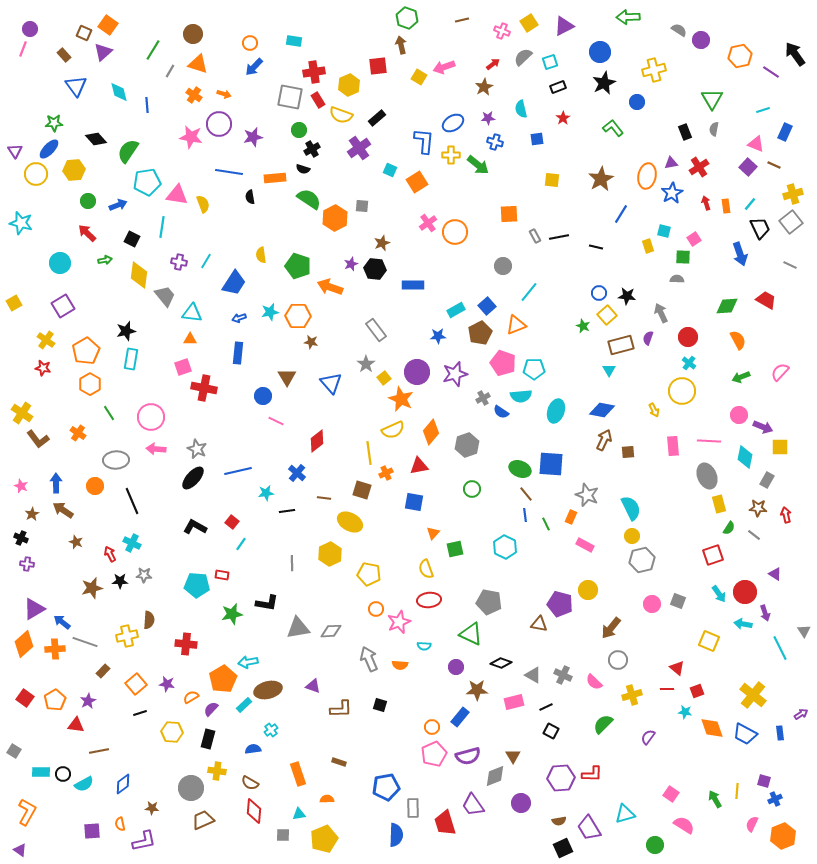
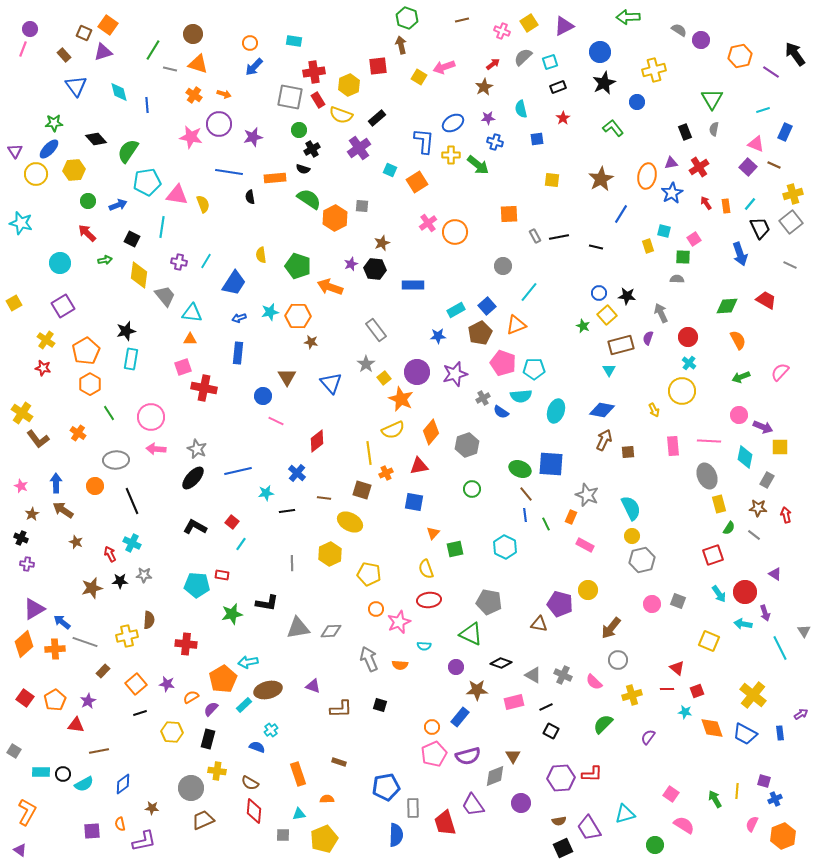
purple triangle at (103, 52): rotated 24 degrees clockwise
gray line at (170, 71): moved 2 px up; rotated 72 degrees clockwise
red arrow at (706, 203): rotated 16 degrees counterclockwise
blue semicircle at (253, 749): moved 4 px right, 2 px up; rotated 28 degrees clockwise
